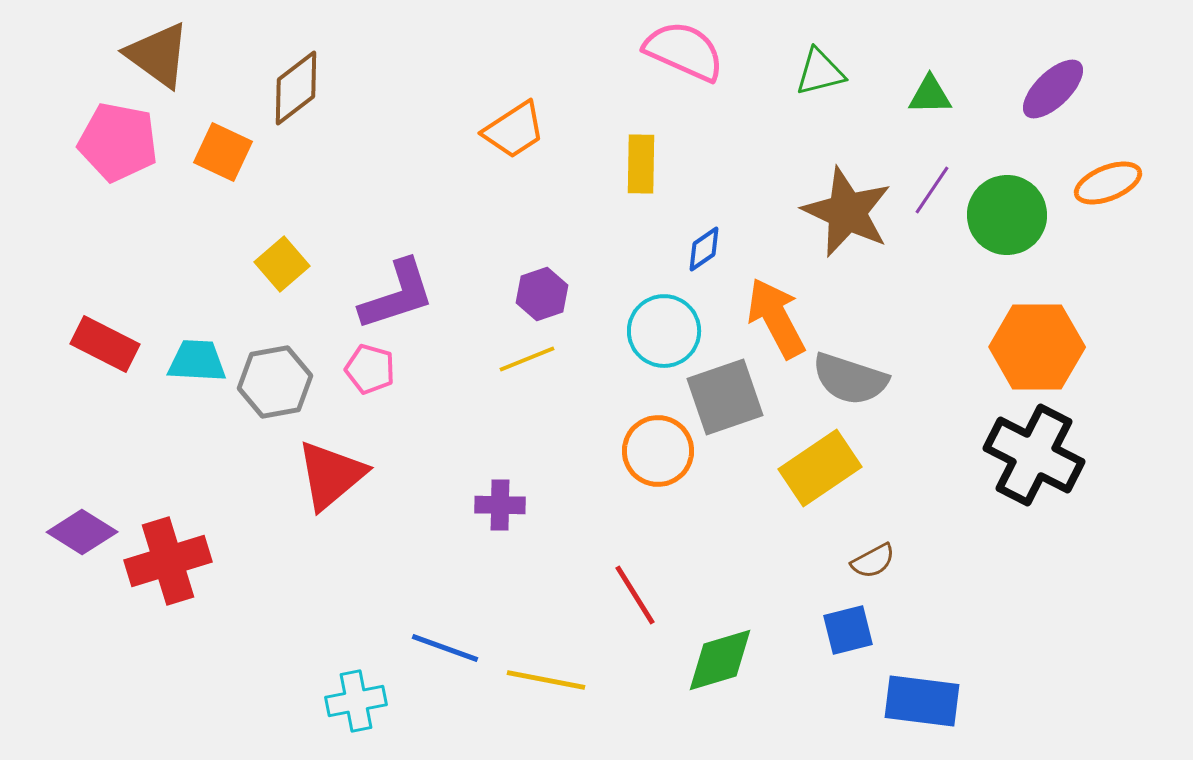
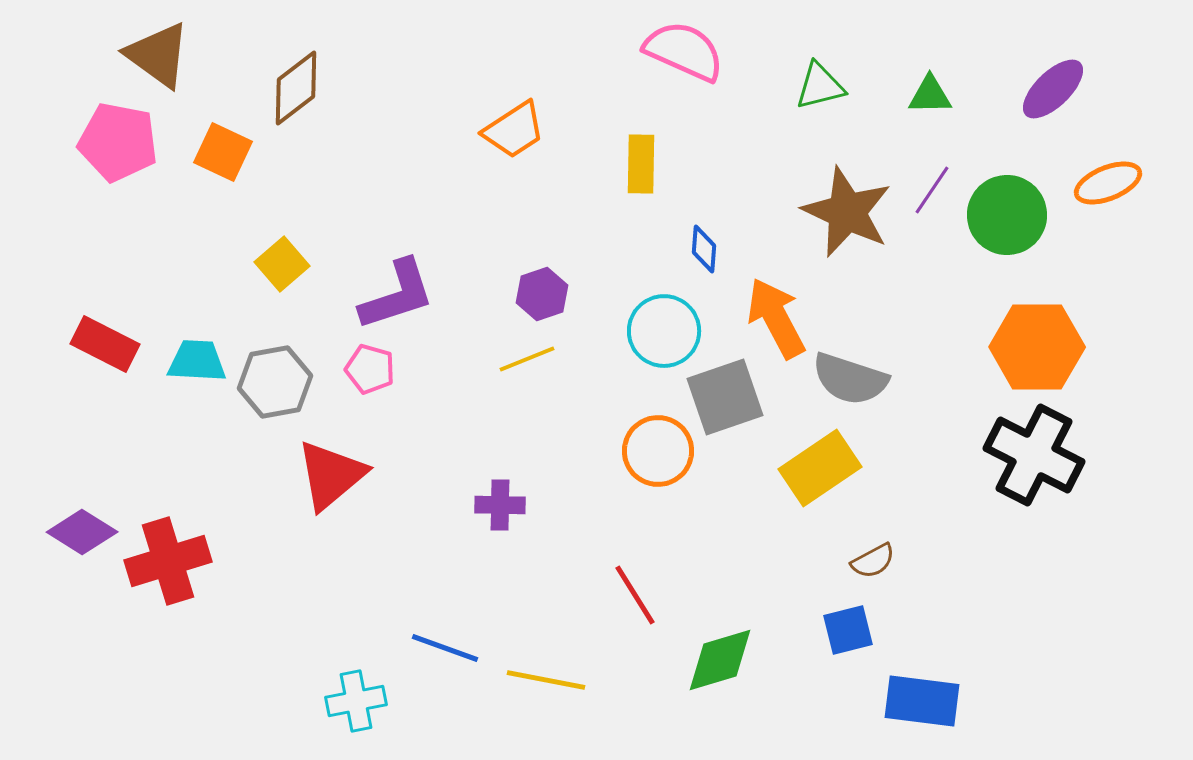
green triangle at (820, 72): moved 14 px down
blue diamond at (704, 249): rotated 51 degrees counterclockwise
